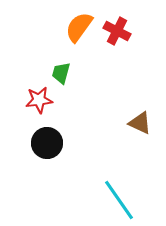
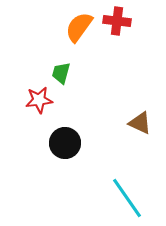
red cross: moved 10 px up; rotated 20 degrees counterclockwise
black circle: moved 18 px right
cyan line: moved 8 px right, 2 px up
